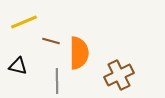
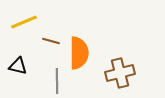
brown cross: moved 1 px right, 2 px up; rotated 12 degrees clockwise
